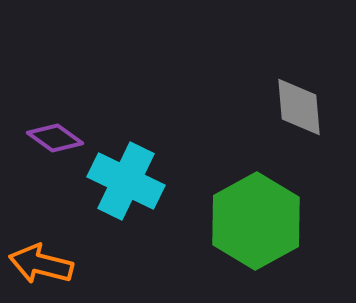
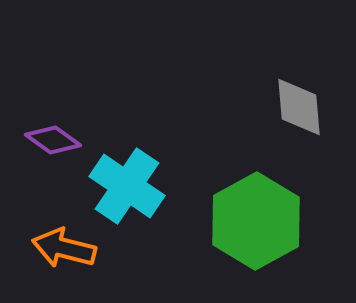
purple diamond: moved 2 px left, 2 px down
cyan cross: moved 1 px right, 5 px down; rotated 8 degrees clockwise
orange arrow: moved 23 px right, 16 px up
